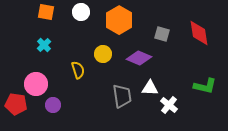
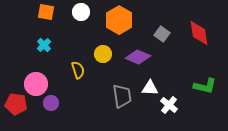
gray square: rotated 21 degrees clockwise
purple diamond: moved 1 px left, 1 px up
purple circle: moved 2 px left, 2 px up
